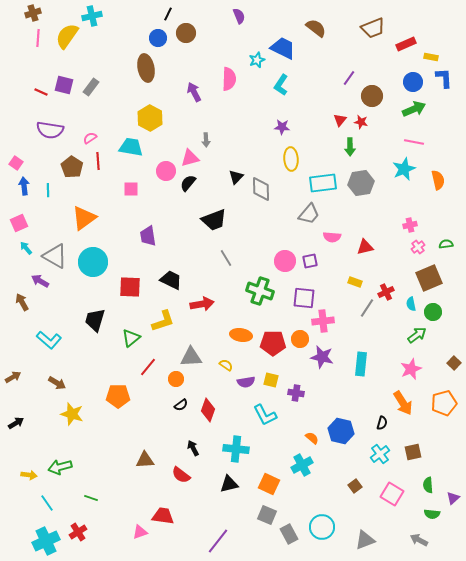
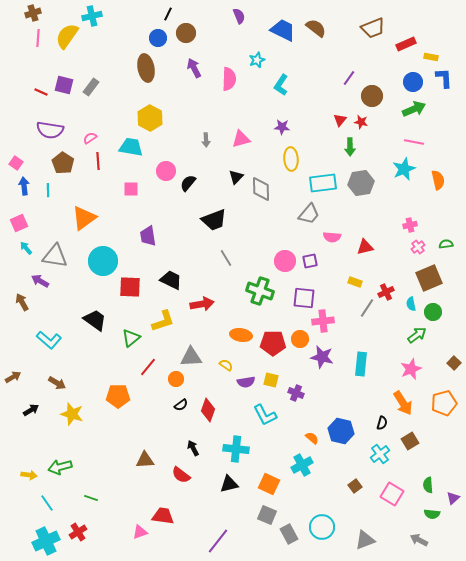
blue trapezoid at (283, 48): moved 18 px up
purple arrow at (194, 92): moved 24 px up
pink triangle at (190, 158): moved 51 px right, 19 px up
brown pentagon at (72, 167): moved 9 px left, 4 px up
gray triangle at (55, 256): rotated 20 degrees counterclockwise
cyan circle at (93, 262): moved 10 px right, 1 px up
black trapezoid at (95, 320): rotated 110 degrees clockwise
purple cross at (296, 393): rotated 14 degrees clockwise
black arrow at (16, 423): moved 15 px right, 13 px up
brown square at (413, 452): moved 3 px left, 11 px up; rotated 18 degrees counterclockwise
